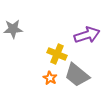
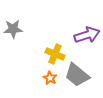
yellow cross: moved 2 px left
